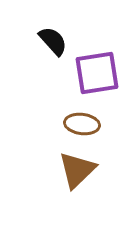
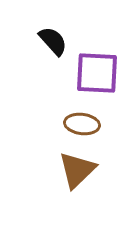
purple square: rotated 12 degrees clockwise
